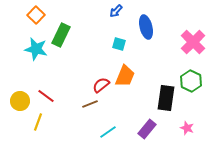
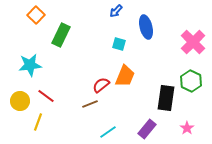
cyan star: moved 6 px left, 16 px down; rotated 20 degrees counterclockwise
pink star: rotated 16 degrees clockwise
